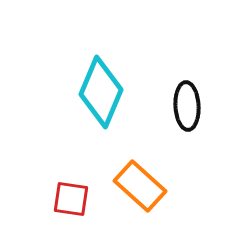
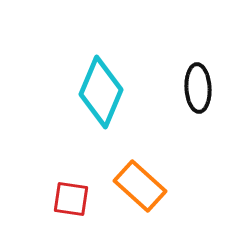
black ellipse: moved 11 px right, 18 px up
